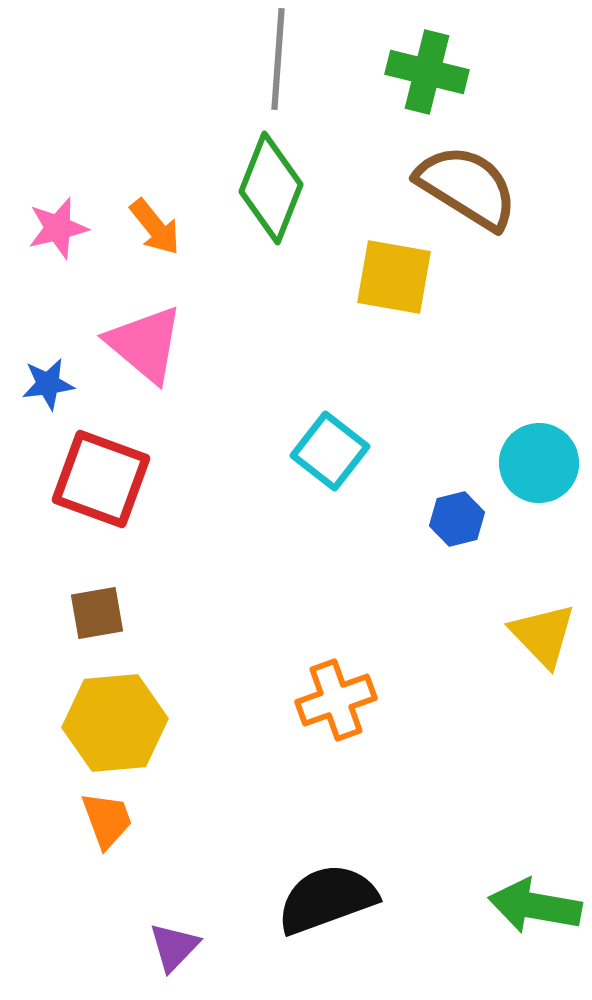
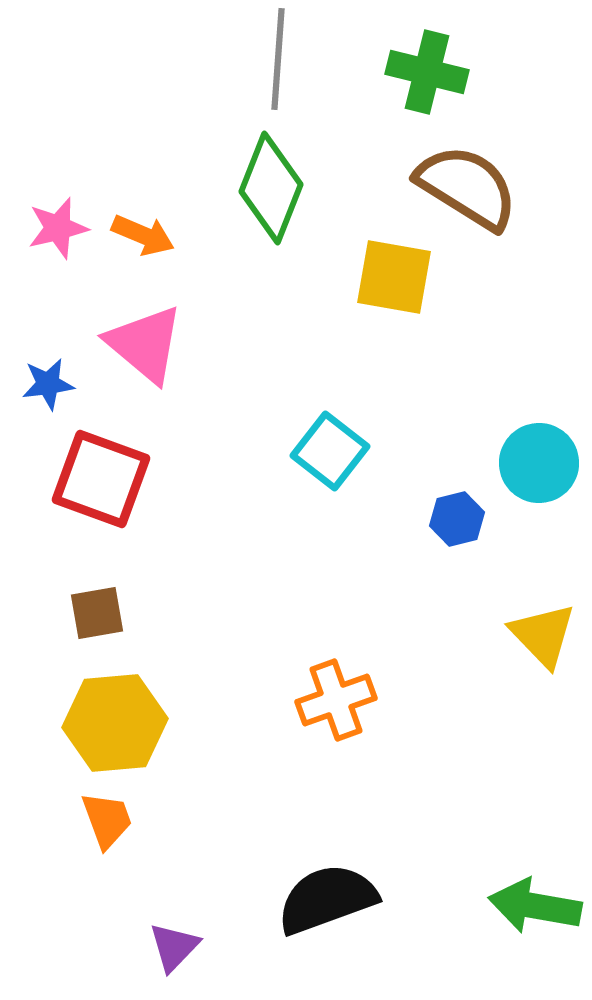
orange arrow: moved 12 px left, 8 px down; rotated 28 degrees counterclockwise
